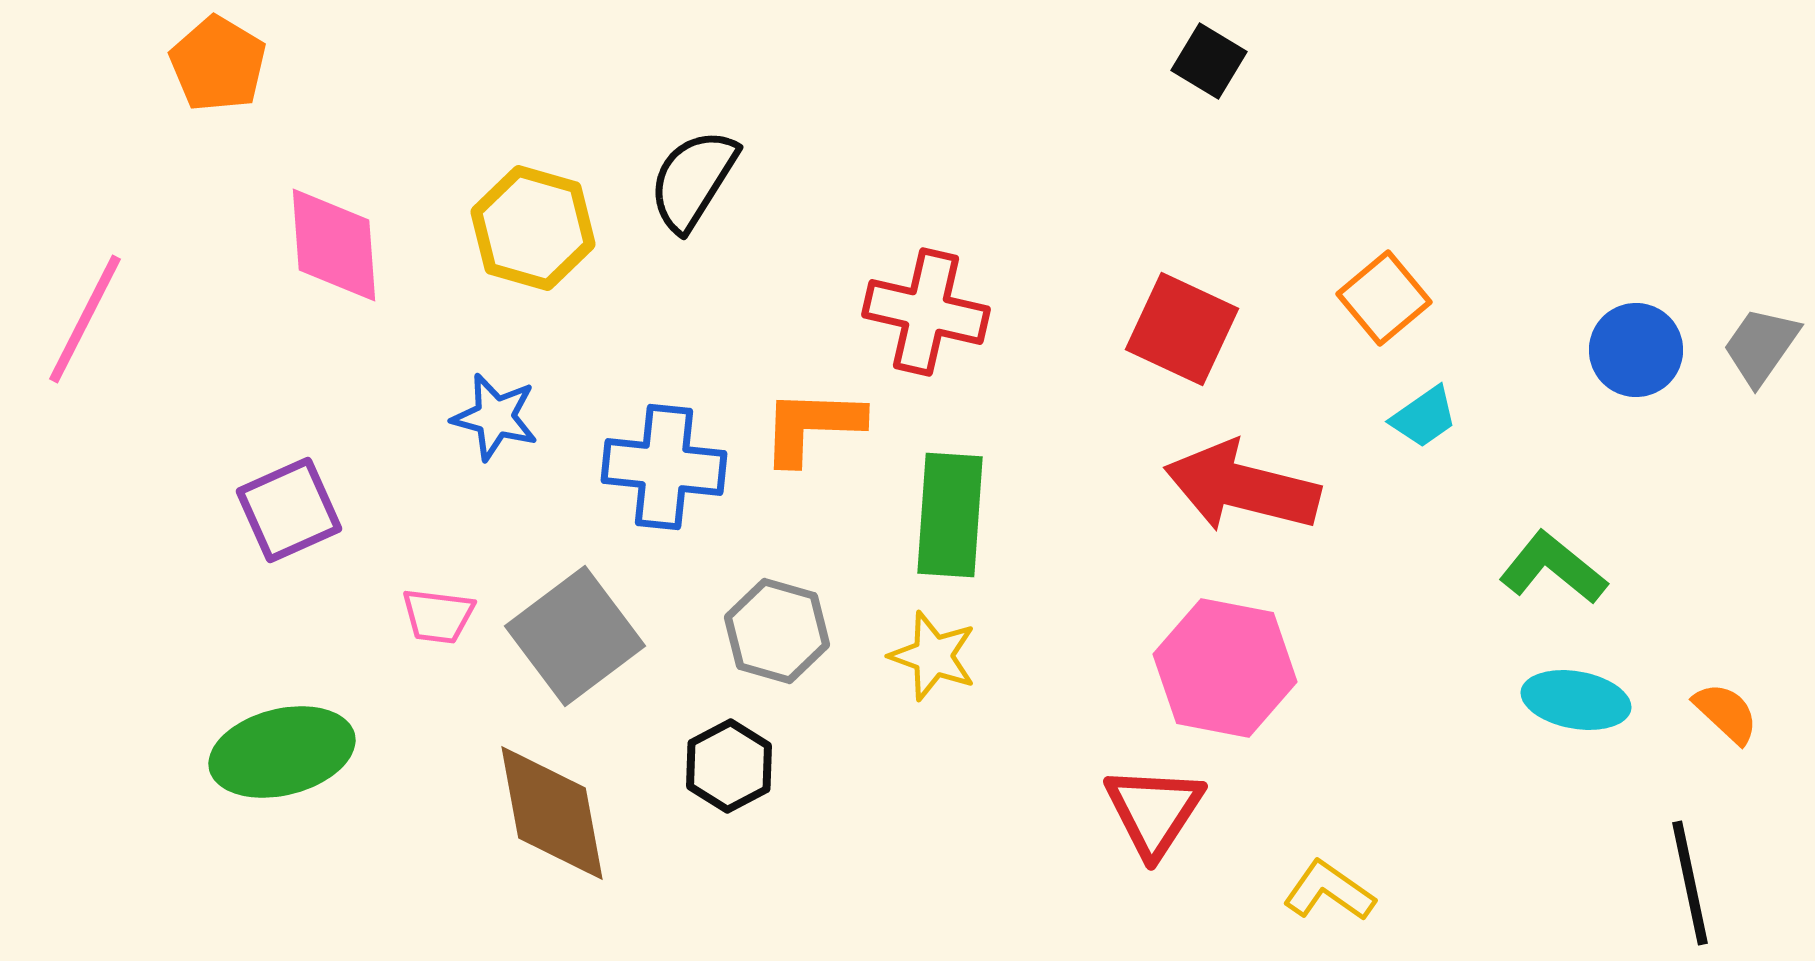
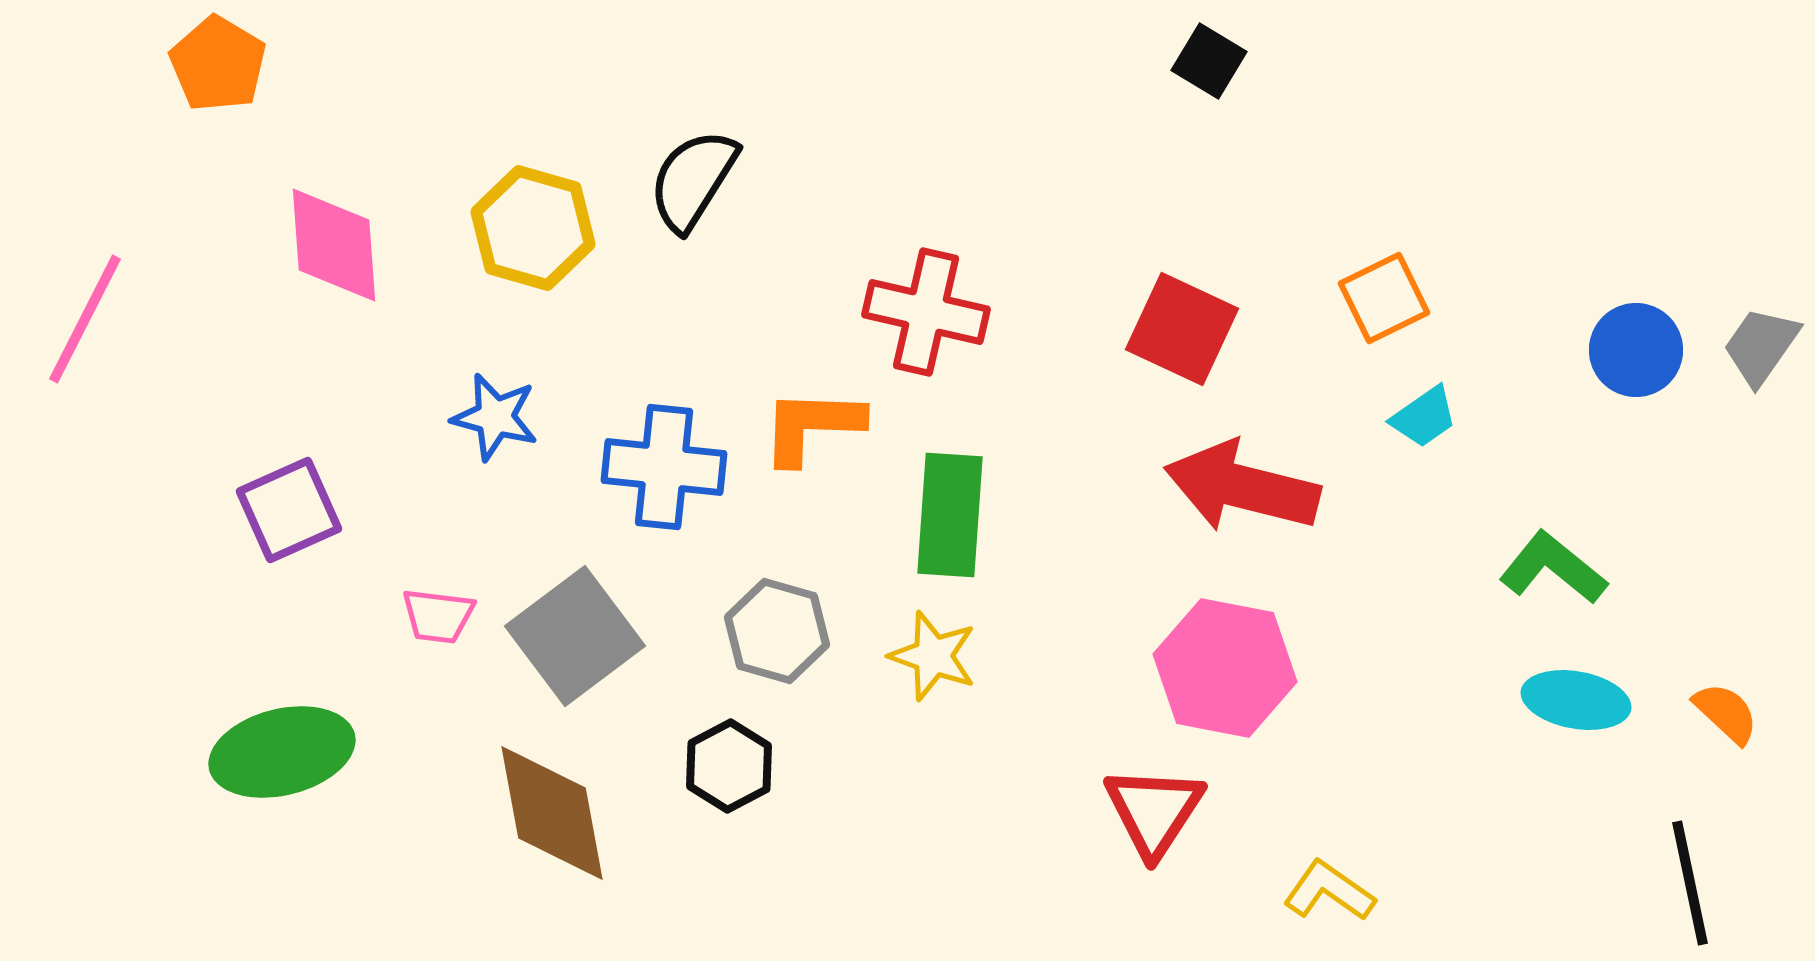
orange square: rotated 14 degrees clockwise
